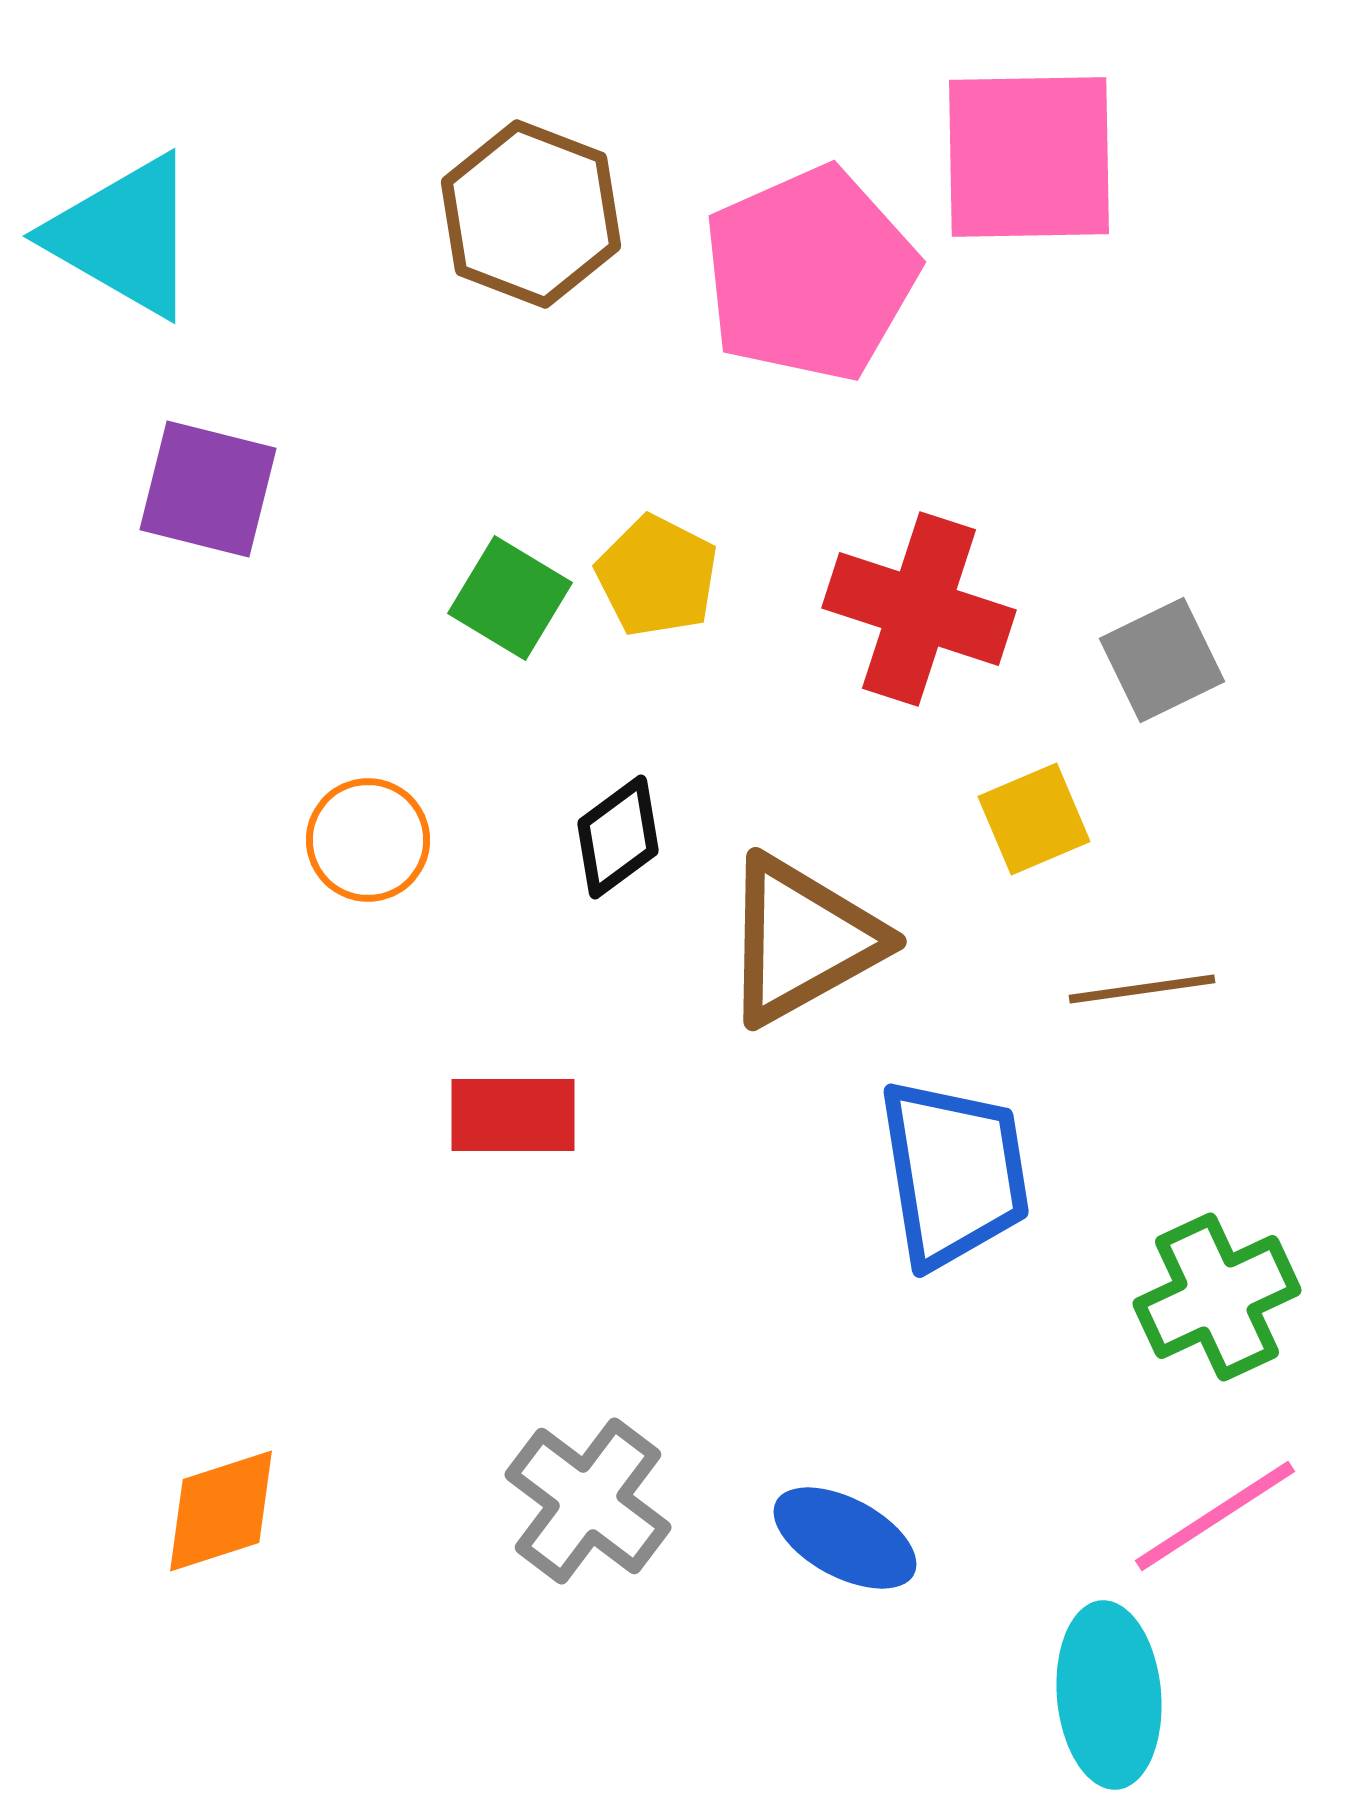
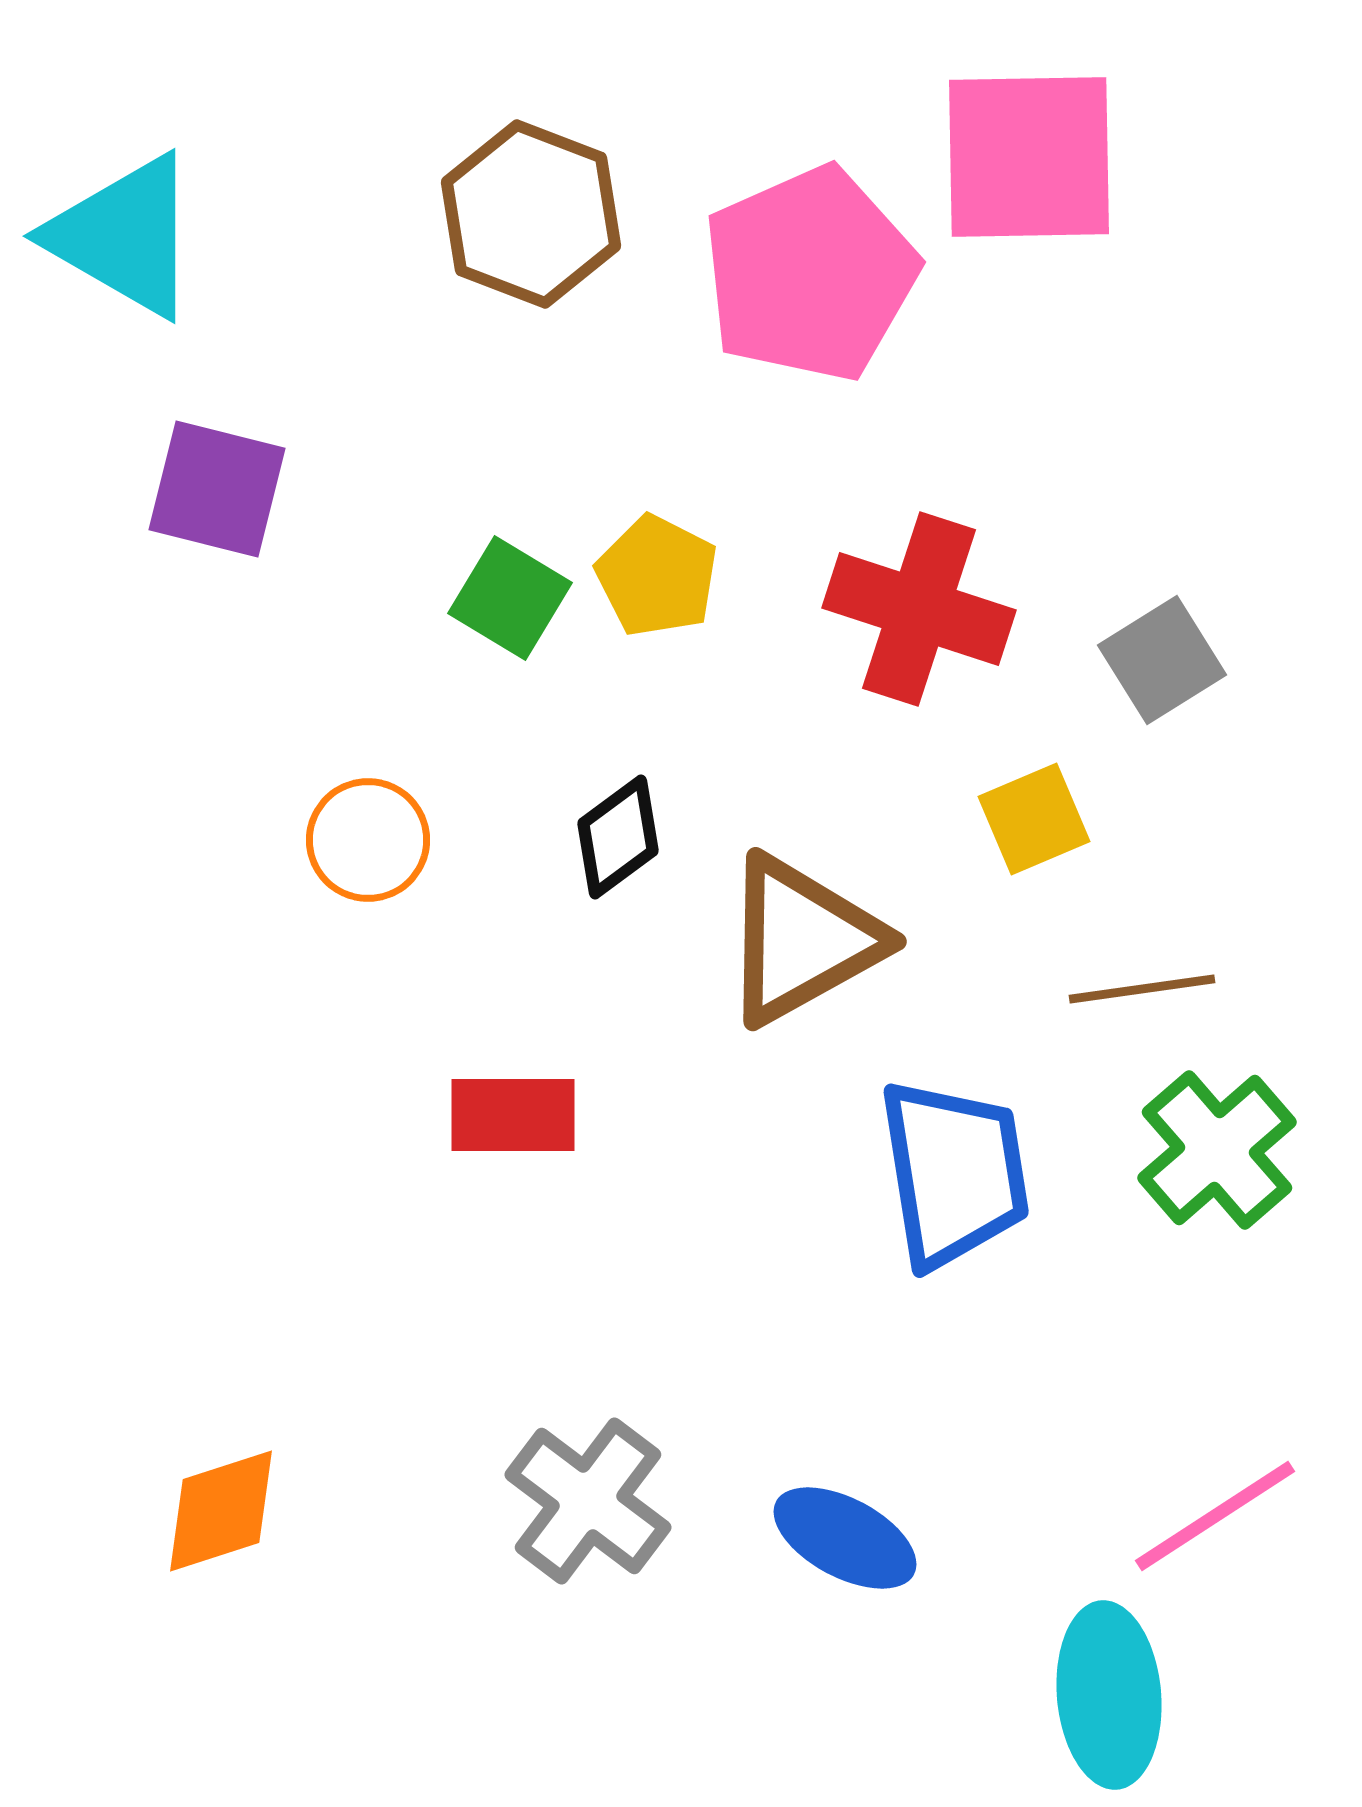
purple square: moved 9 px right
gray square: rotated 6 degrees counterclockwise
green cross: moved 147 px up; rotated 16 degrees counterclockwise
